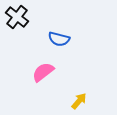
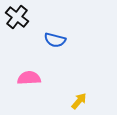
blue semicircle: moved 4 px left, 1 px down
pink semicircle: moved 14 px left, 6 px down; rotated 35 degrees clockwise
